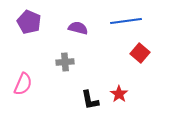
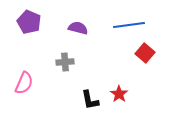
blue line: moved 3 px right, 4 px down
red square: moved 5 px right
pink semicircle: moved 1 px right, 1 px up
